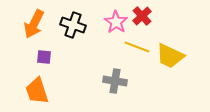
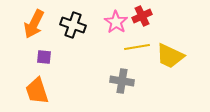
red cross: rotated 18 degrees clockwise
yellow line: rotated 30 degrees counterclockwise
gray cross: moved 7 px right
